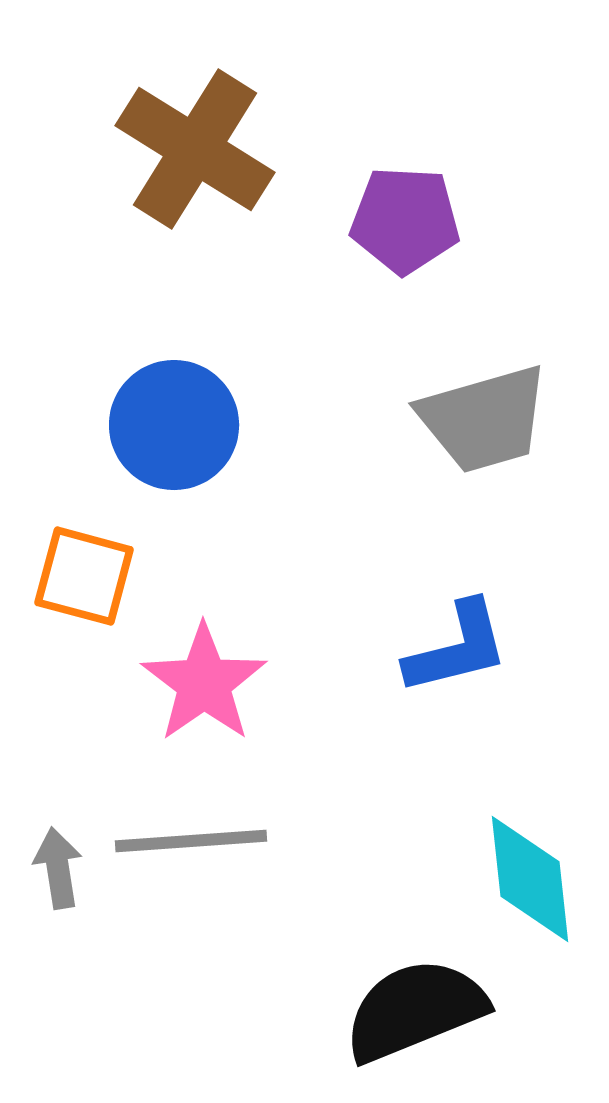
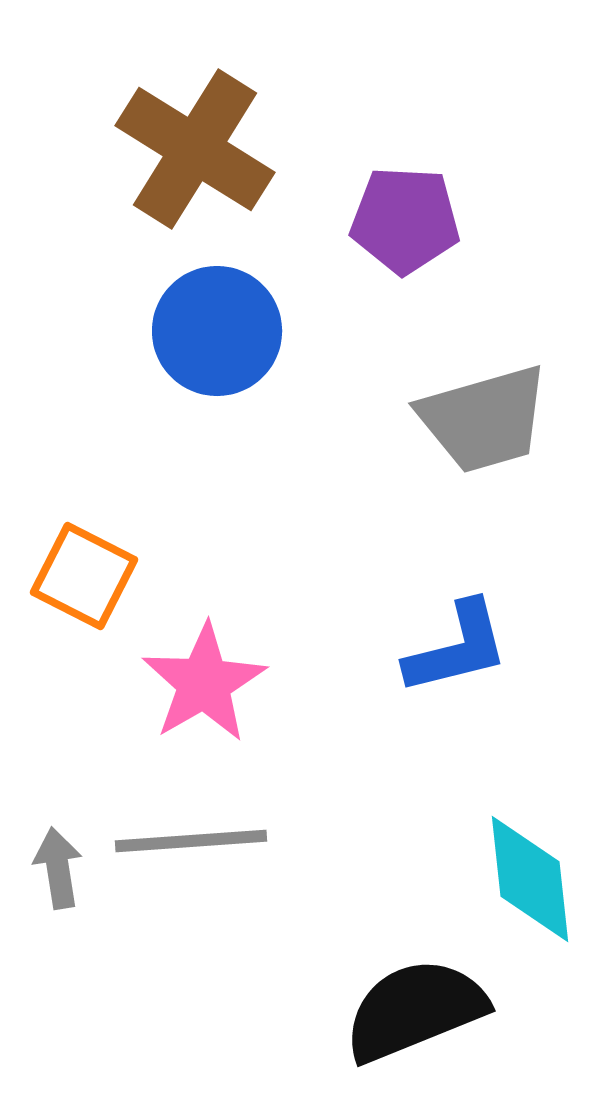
blue circle: moved 43 px right, 94 px up
orange square: rotated 12 degrees clockwise
pink star: rotated 5 degrees clockwise
